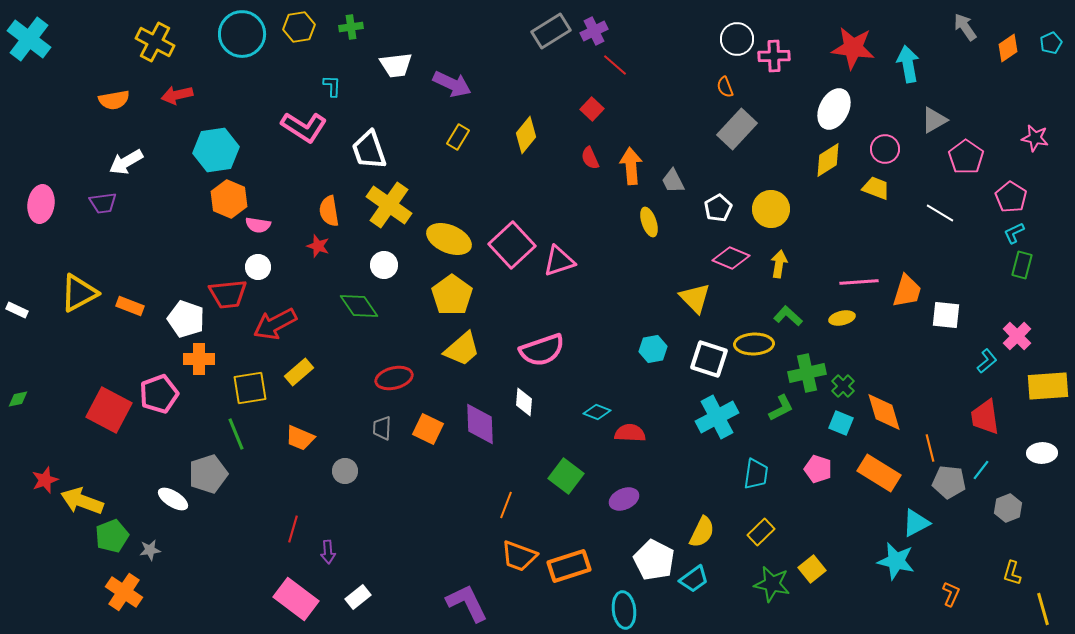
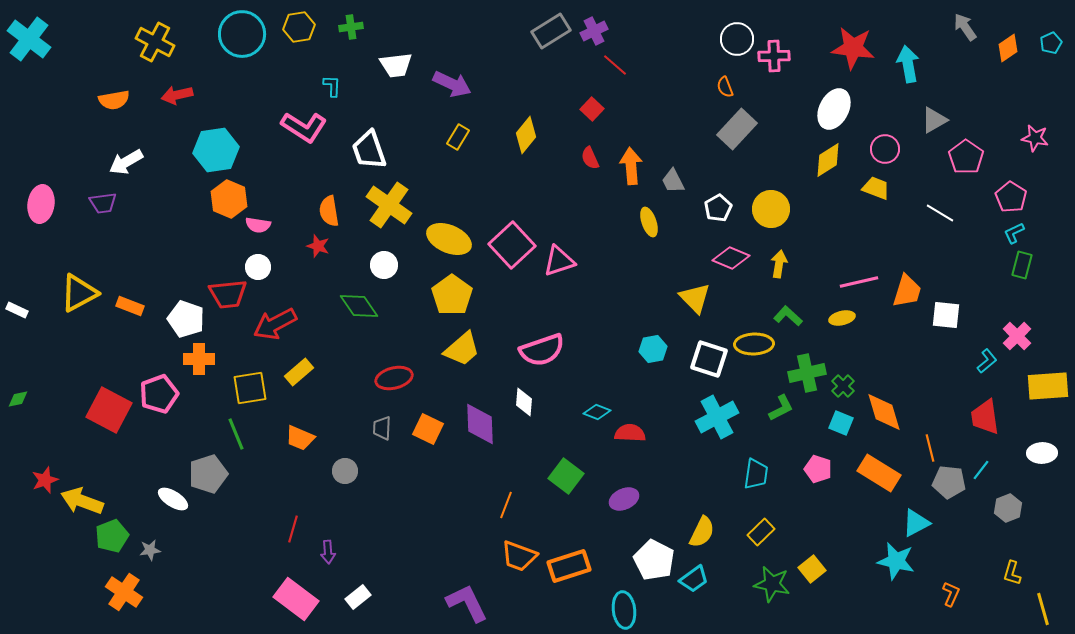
pink line at (859, 282): rotated 9 degrees counterclockwise
